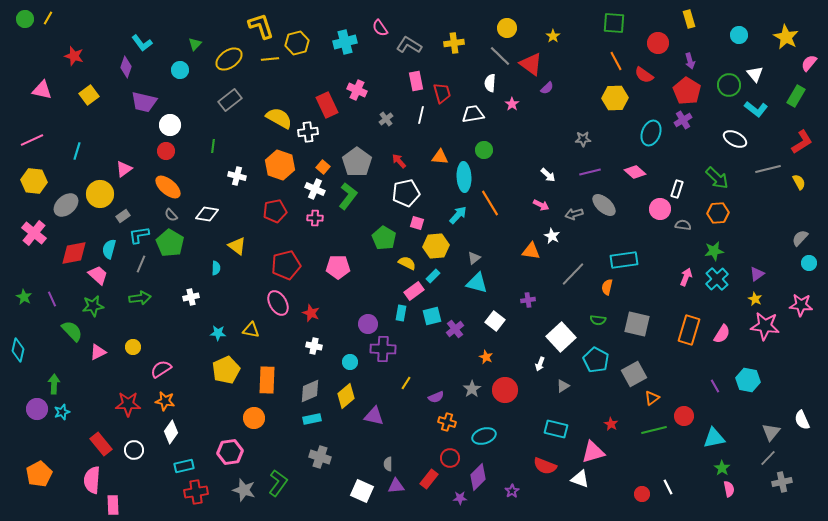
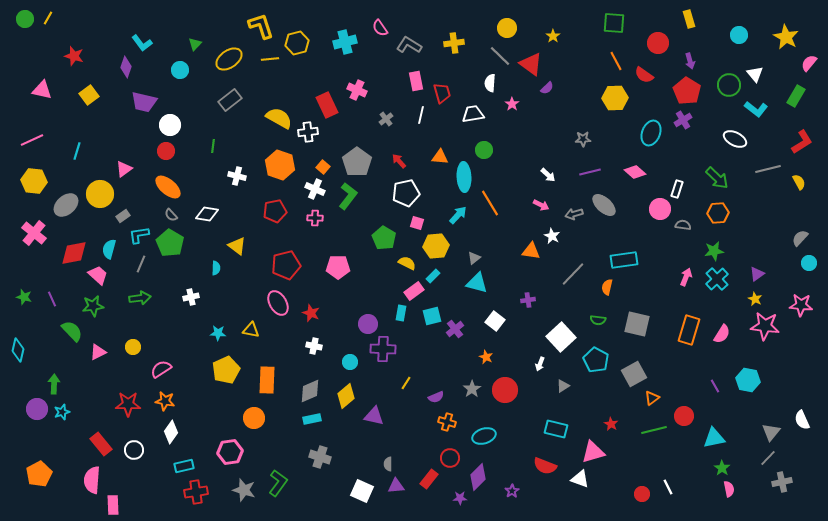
green star at (24, 297): rotated 14 degrees counterclockwise
